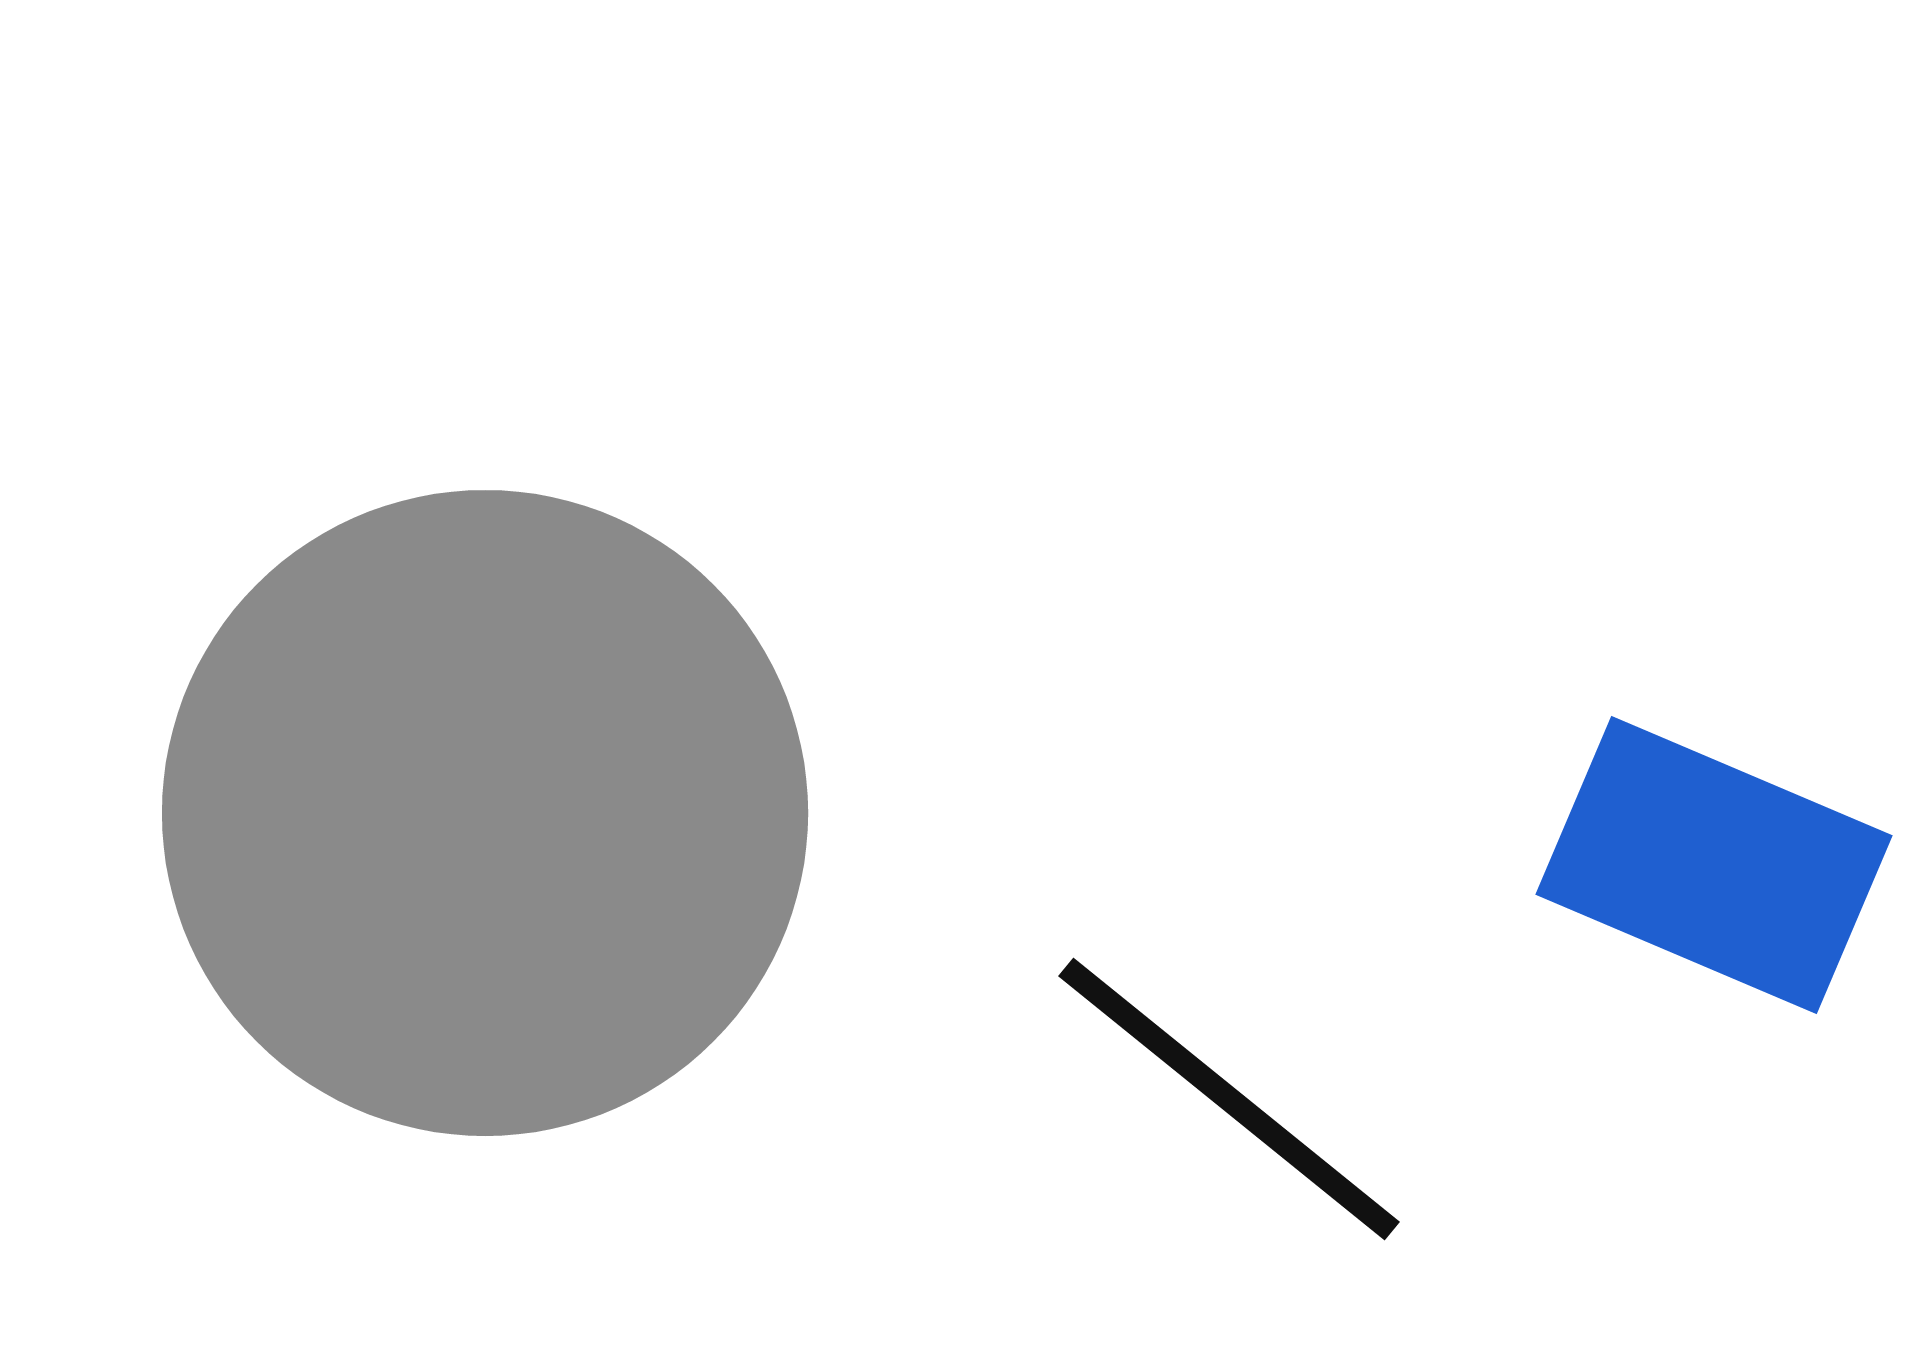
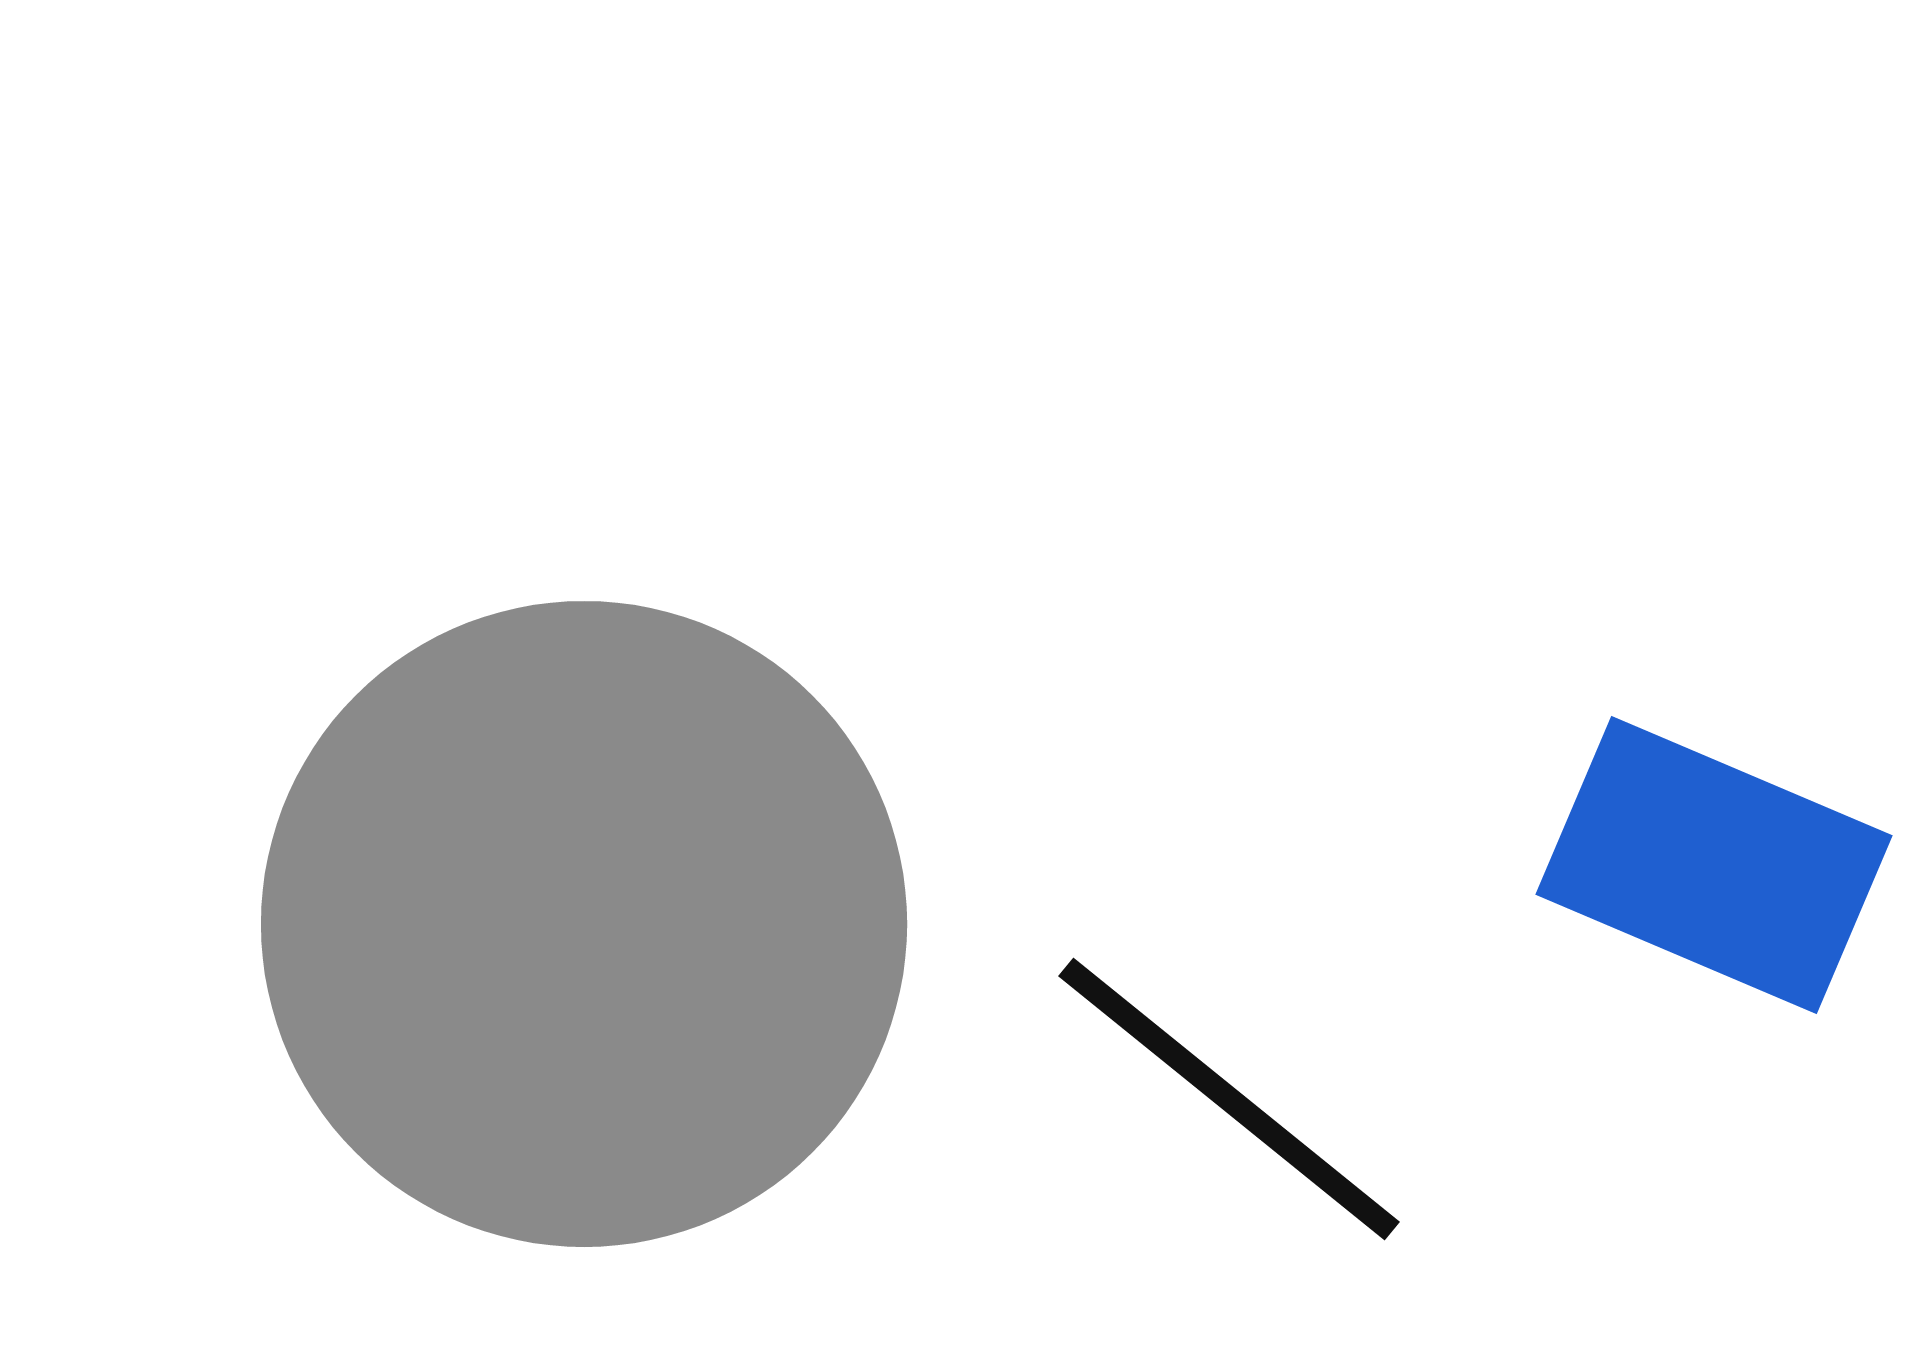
gray circle: moved 99 px right, 111 px down
